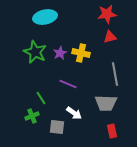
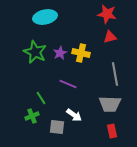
red star: rotated 18 degrees clockwise
gray trapezoid: moved 4 px right, 1 px down
white arrow: moved 2 px down
